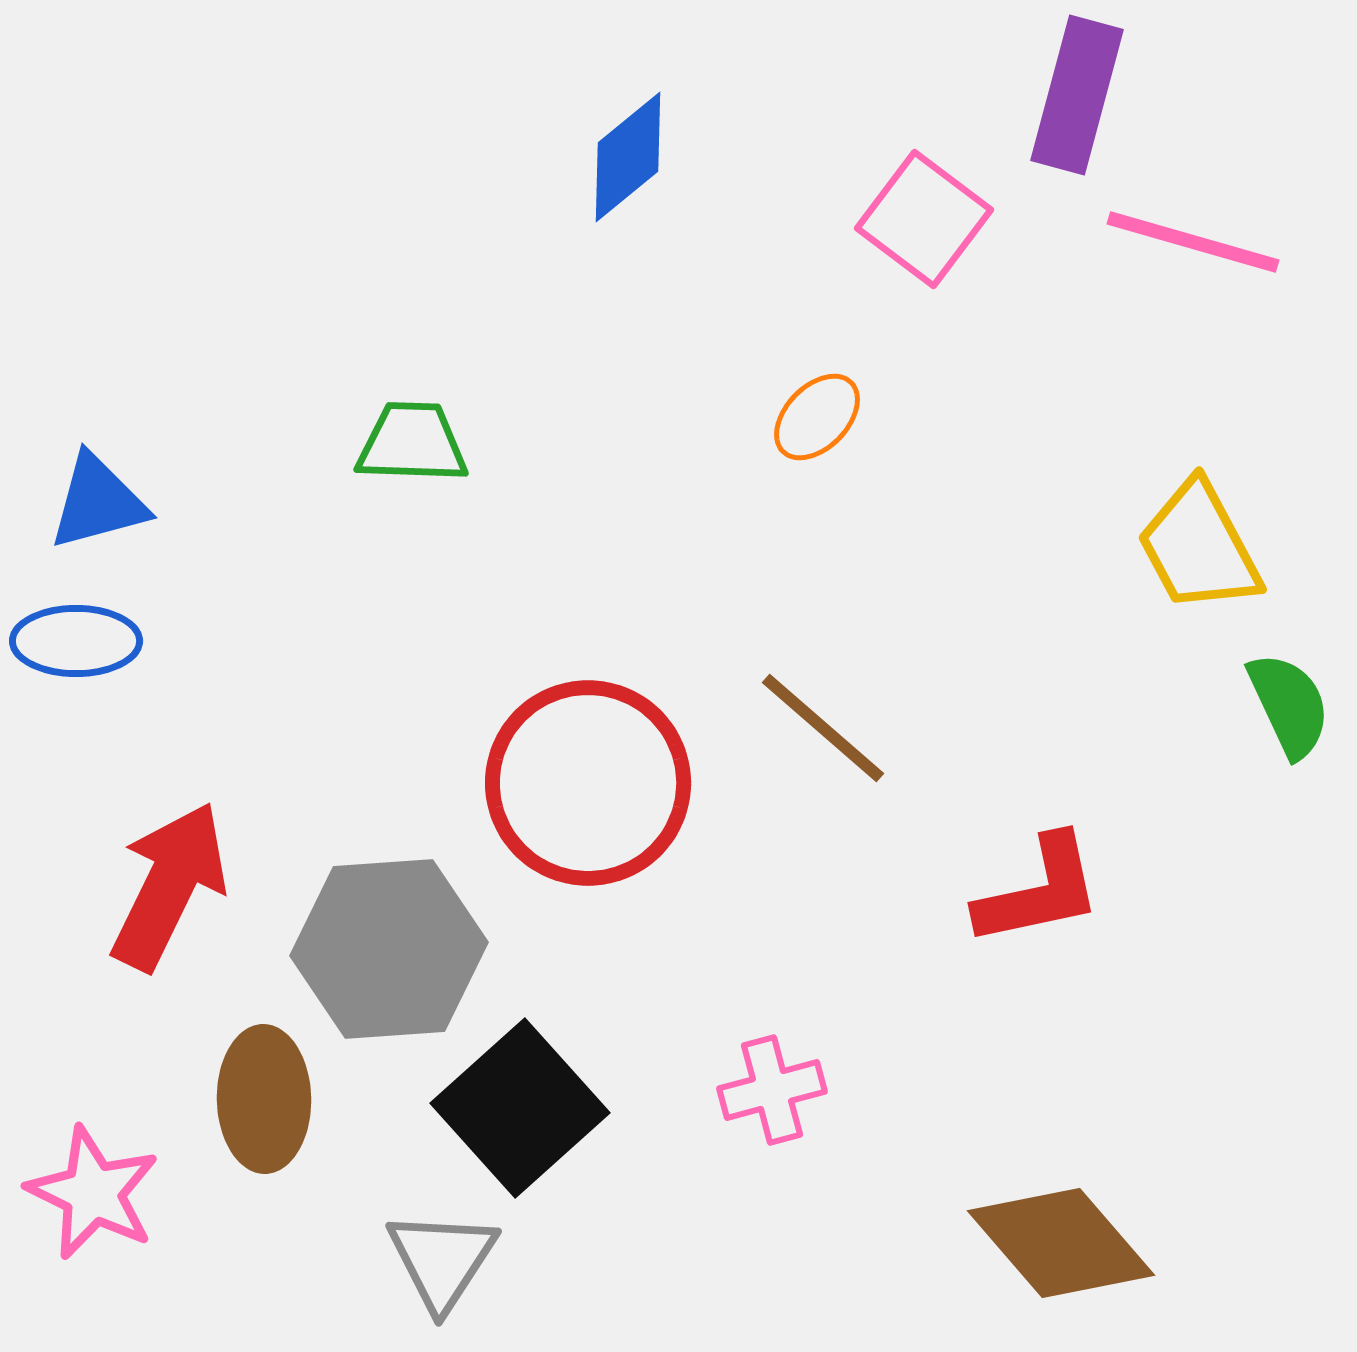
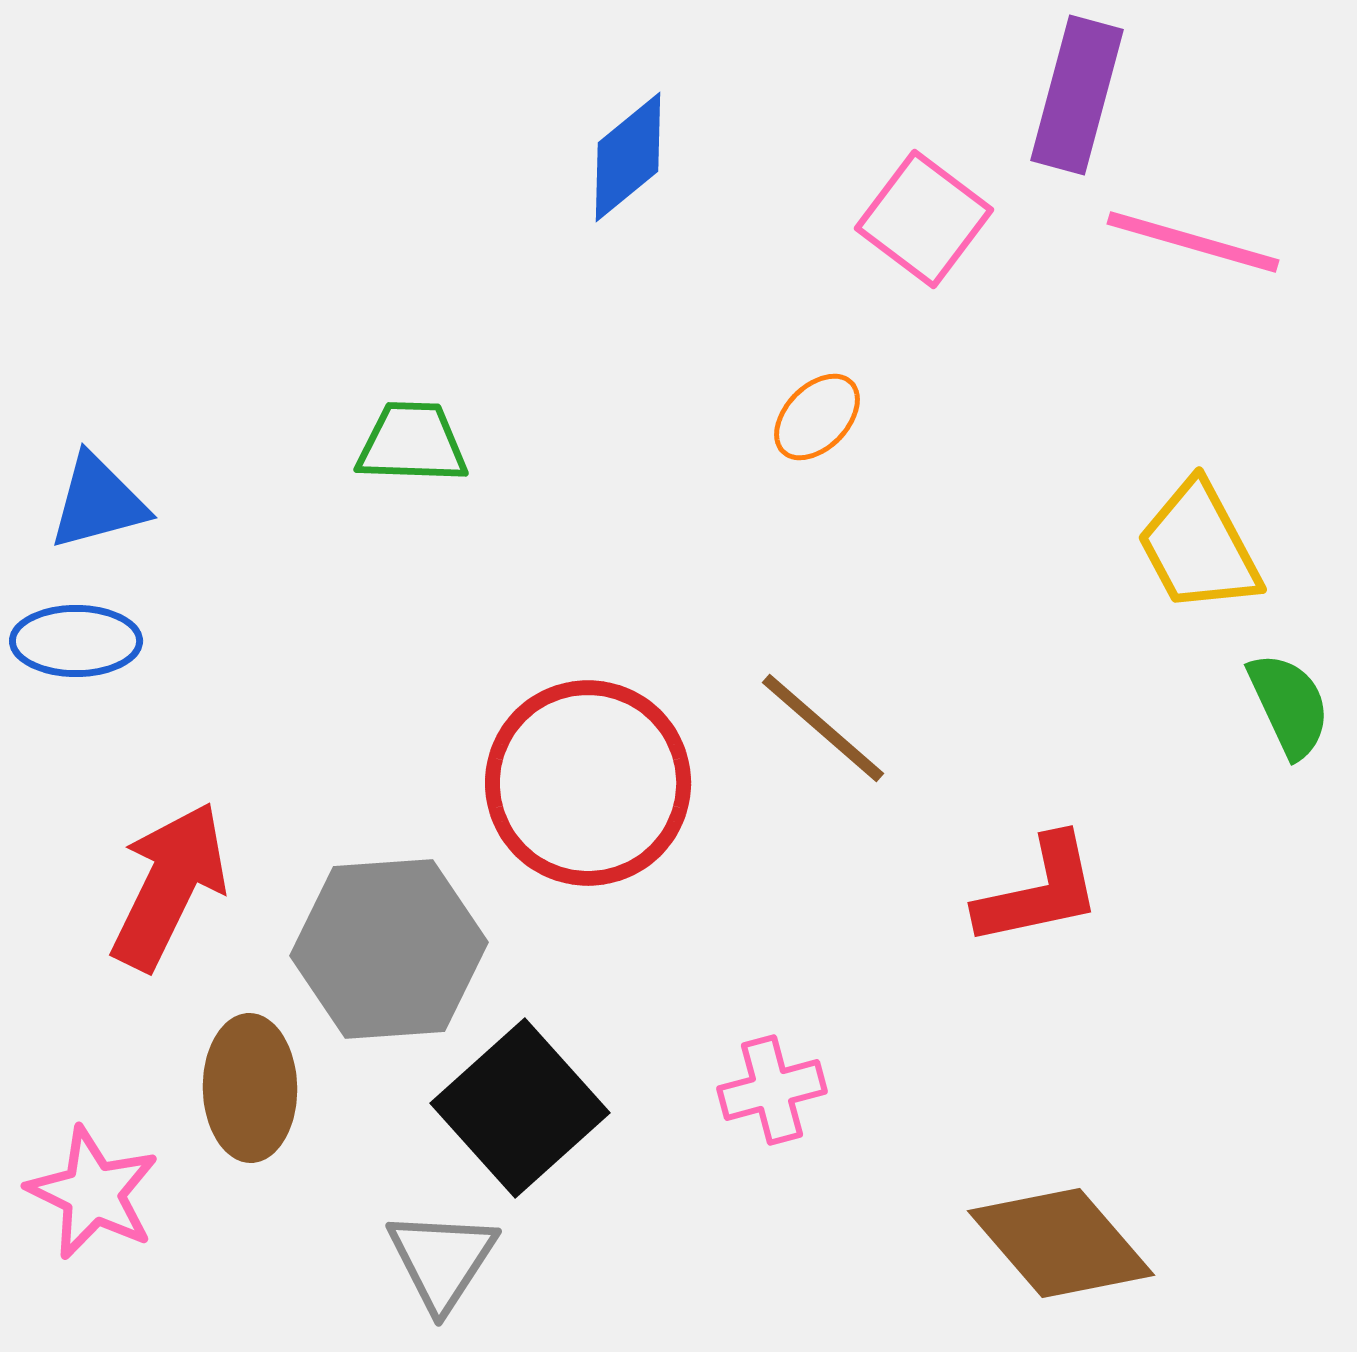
brown ellipse: moved 14 px left, 11 px up
